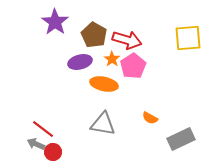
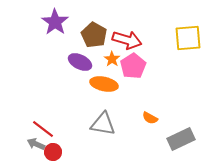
purple ellipse: rotated 40 degrees clockwise
